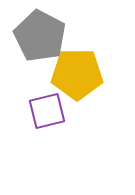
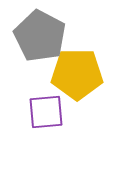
purple square: moved 1 px left, 1 px down; rotated 9 degrees clockwise
